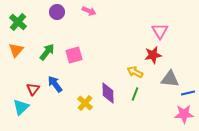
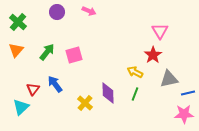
red star: rotated 24 degrees counterclockwise
gray triangle: moved 1 px left; rotated 18 degrees counterclockwise
